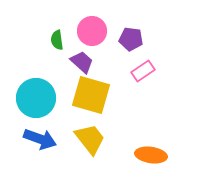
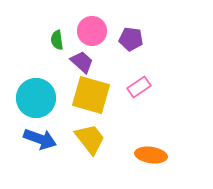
pink rectangle: moved 4 px left, 16 px down
